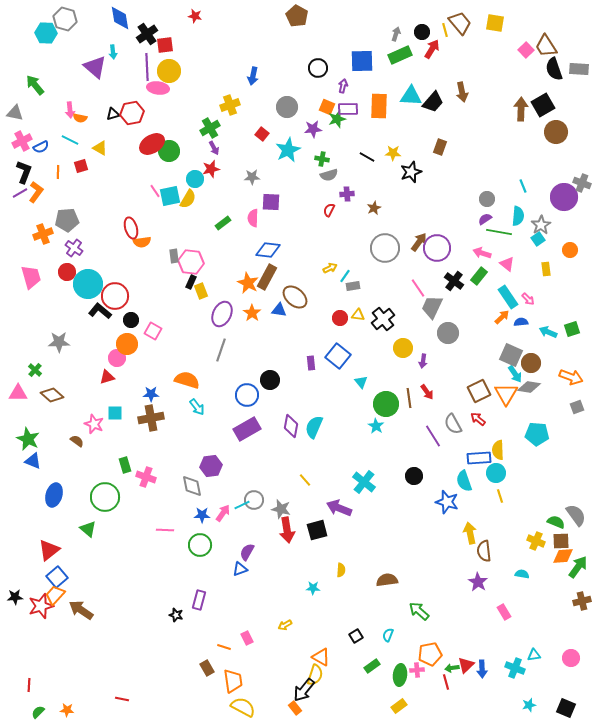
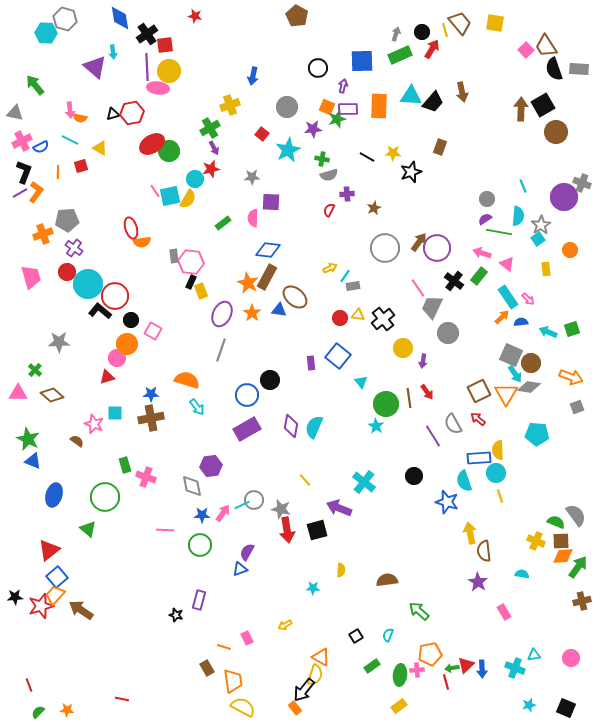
red line at (29, 685): rotated 24 degrees counterclockwise
